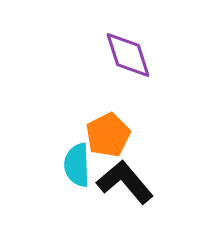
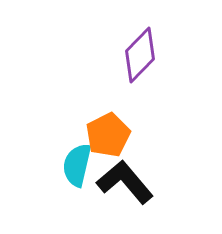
purple diamond: moved 12 px right; rotated 62 degrees clockwise
cyan semicircle: rotated 15 degrees clockwise
